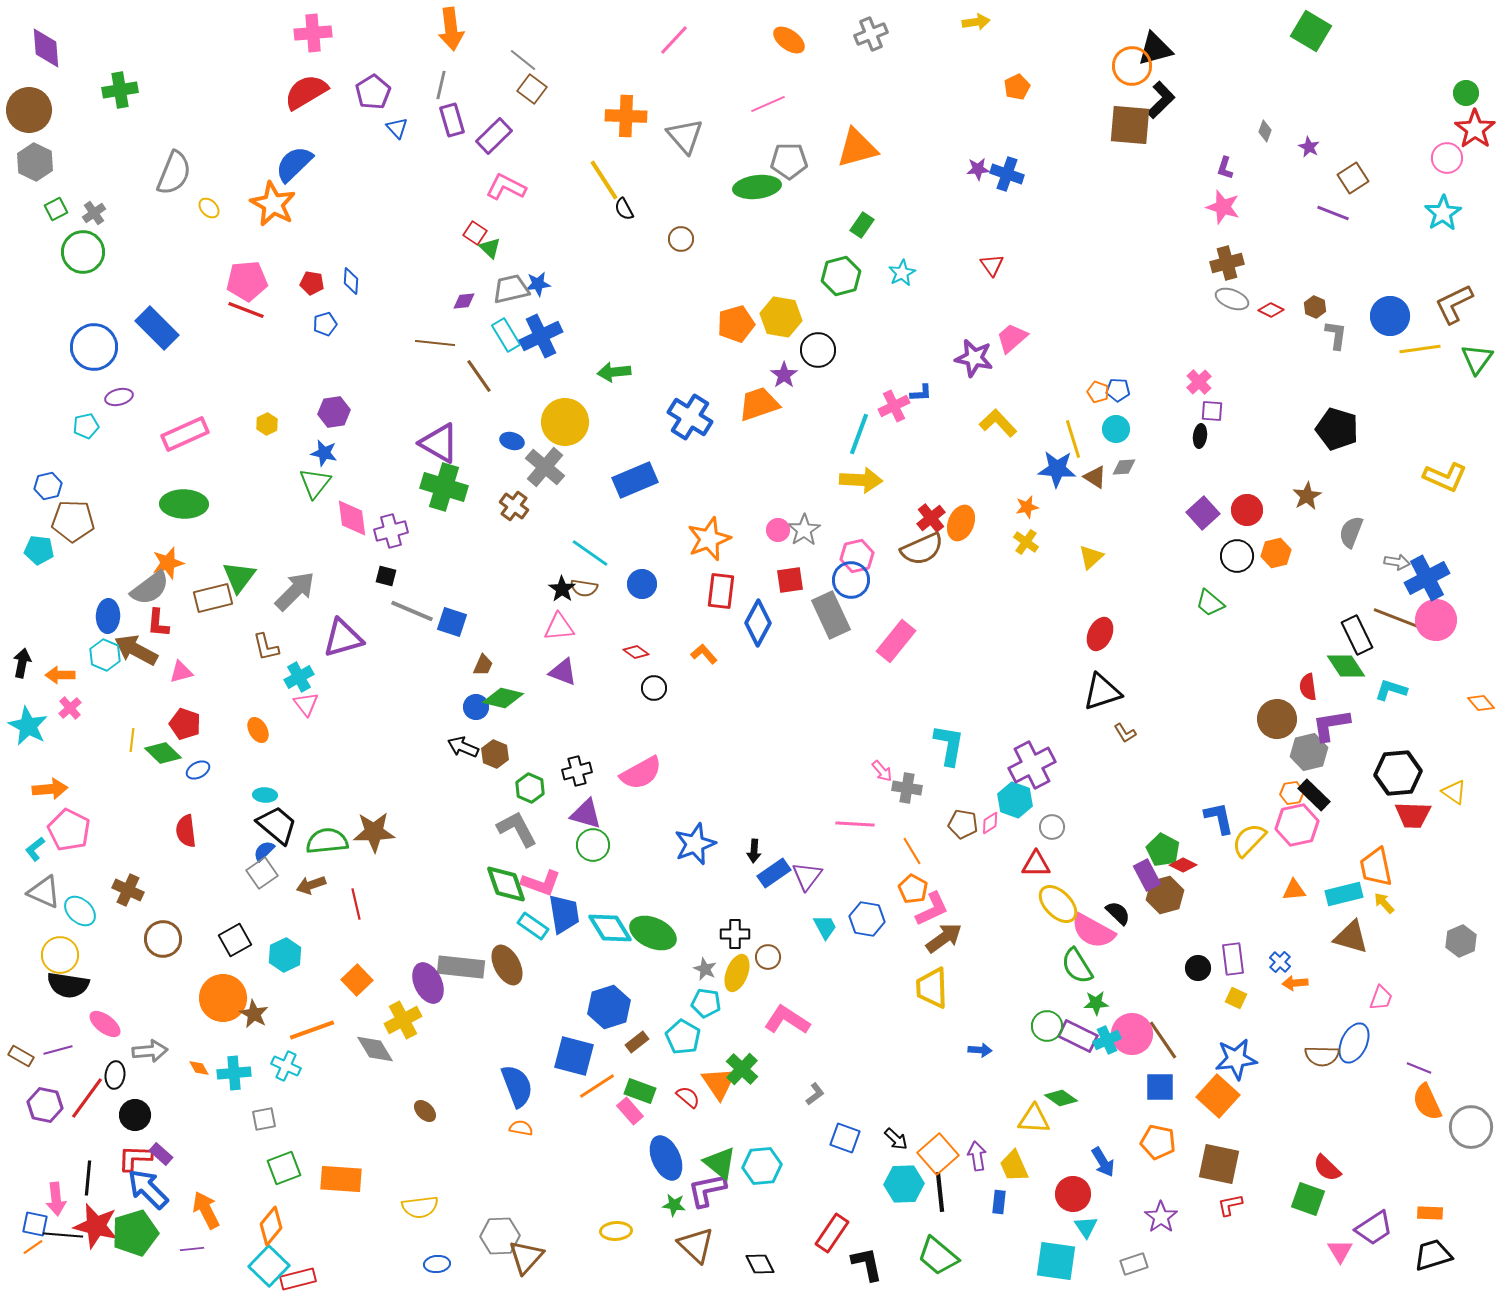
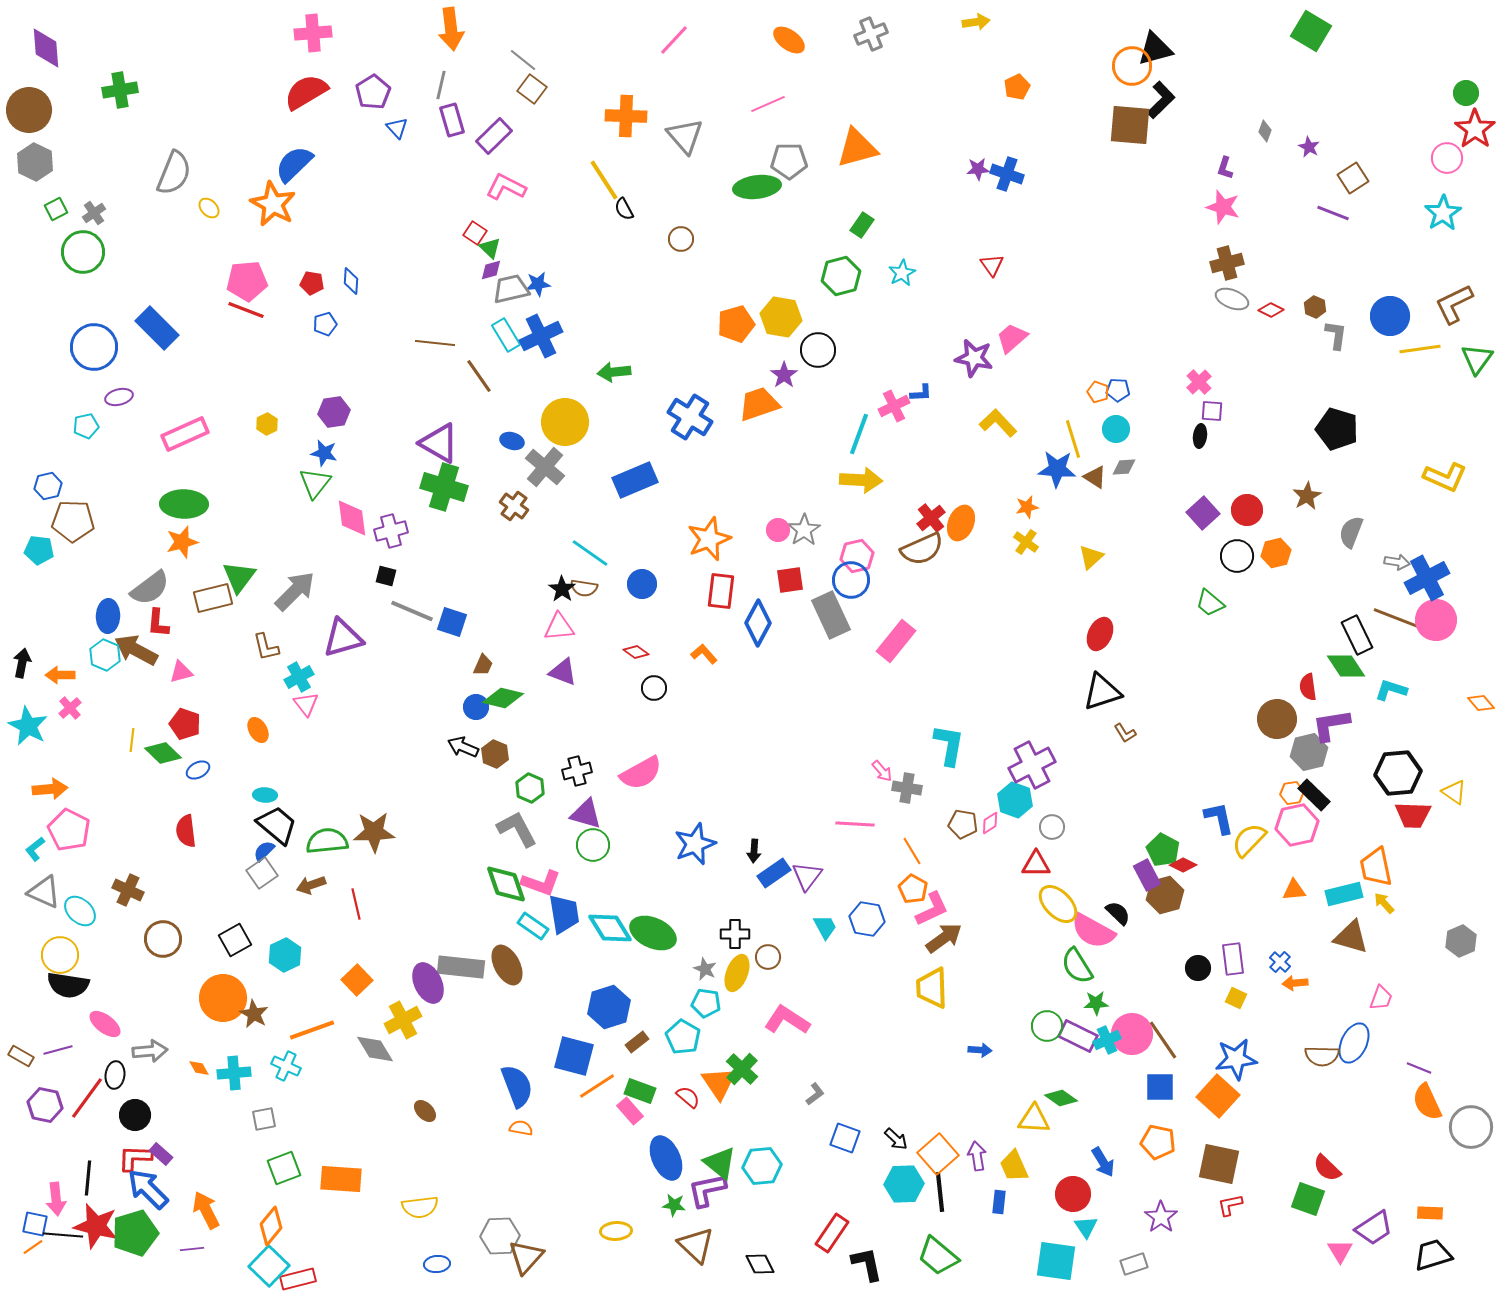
purple diamond at (464, 301): moved 27 px right, 31 px up; rotated 10 degrees counterclockwise
orange star at (168, 563): moved 14 px right, 21 px up
